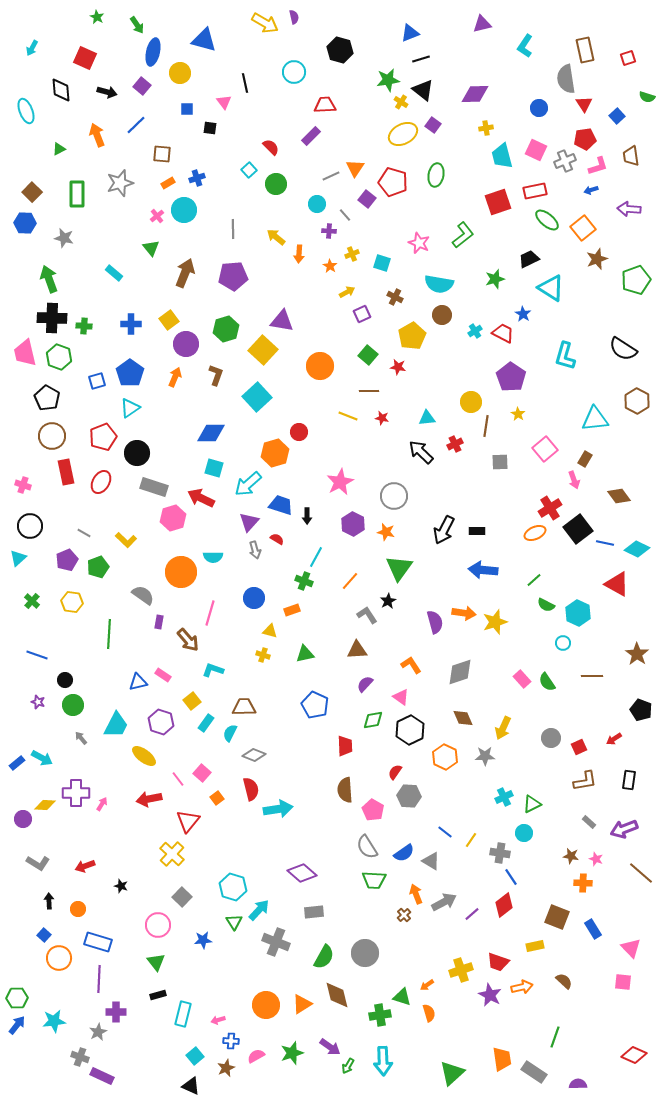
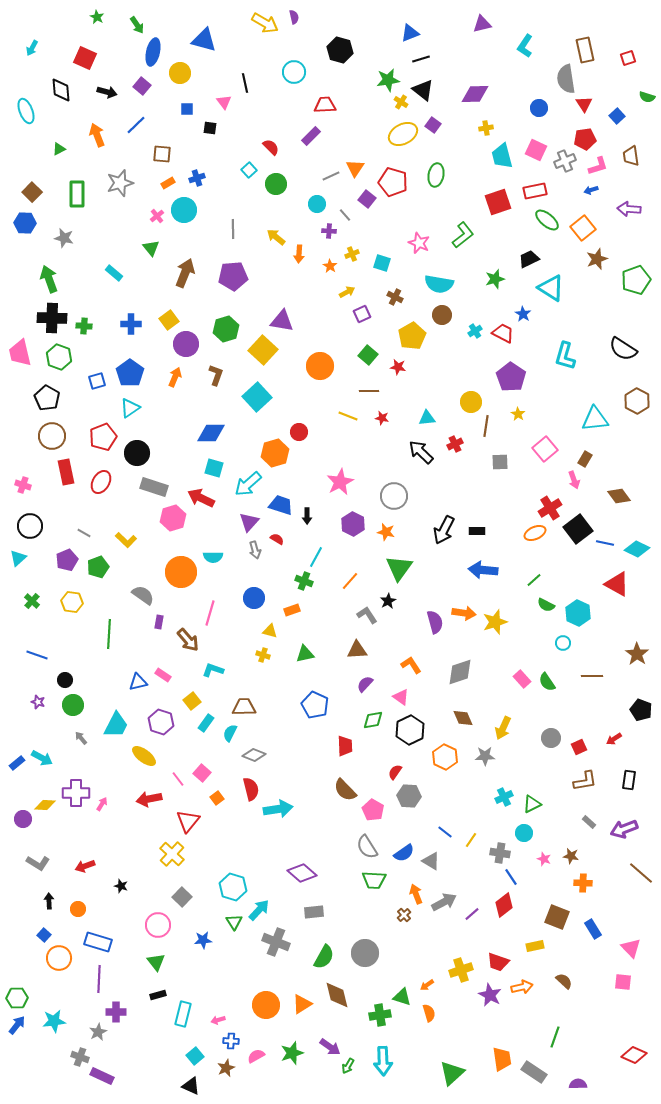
pink trapezoid at (25, 353): moved 5 px left
brown semicircle at (345, 790): rotated 40 degrees counterclockwise
pink star at (596, 859): moved 52 px left
